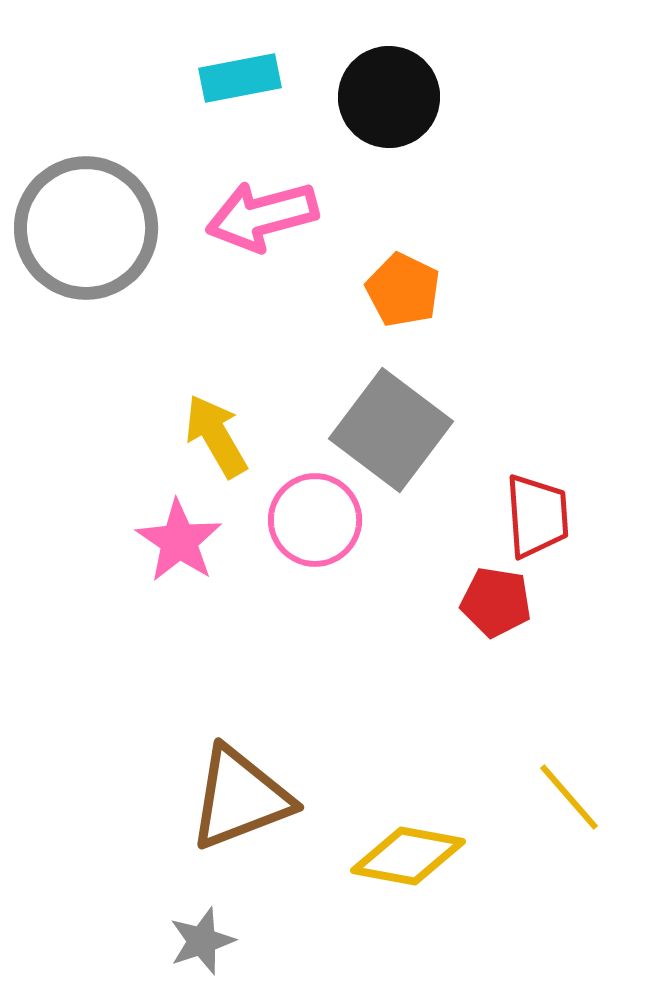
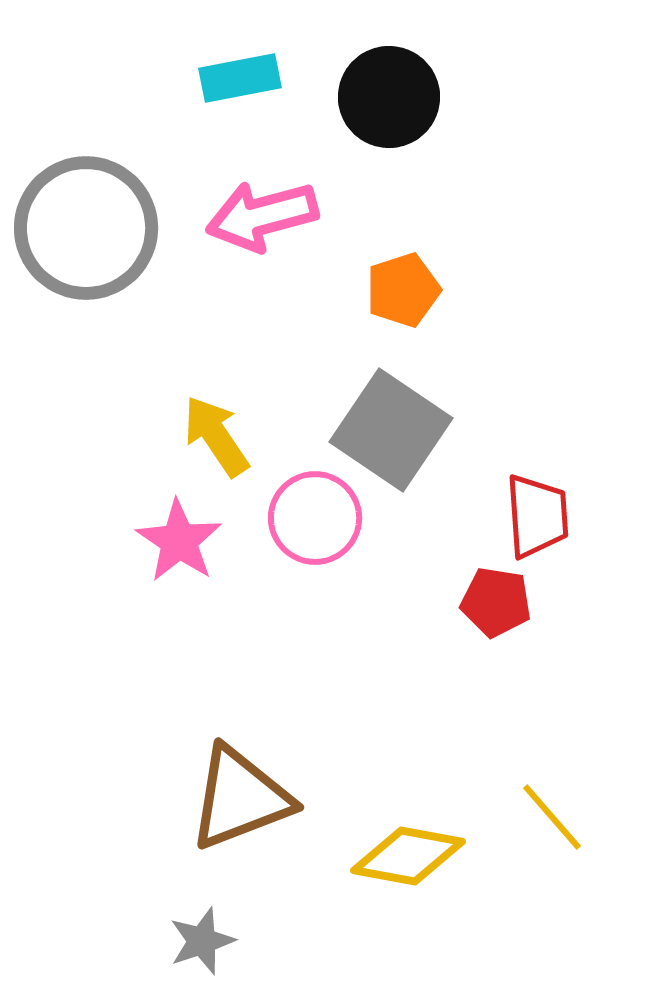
orange pentagon: rotated 28 degrees clockwise
gray square: rotated 3 degrees counterclockwise
yellow arrow: rotated 4 degrees counterclockwise
pink circle: moved 2 px up
yellow line: moved 17 px left, 20 px down
